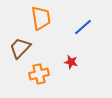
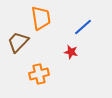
brown trapezoid: moved 2 px left, 6 px up
red star: moved 10 px up
